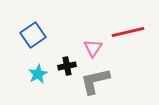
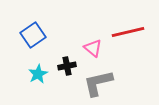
pink triangle: rotated 24 degrees counterclockwise
gray L-shape: moved 3 px right, 2 px down
